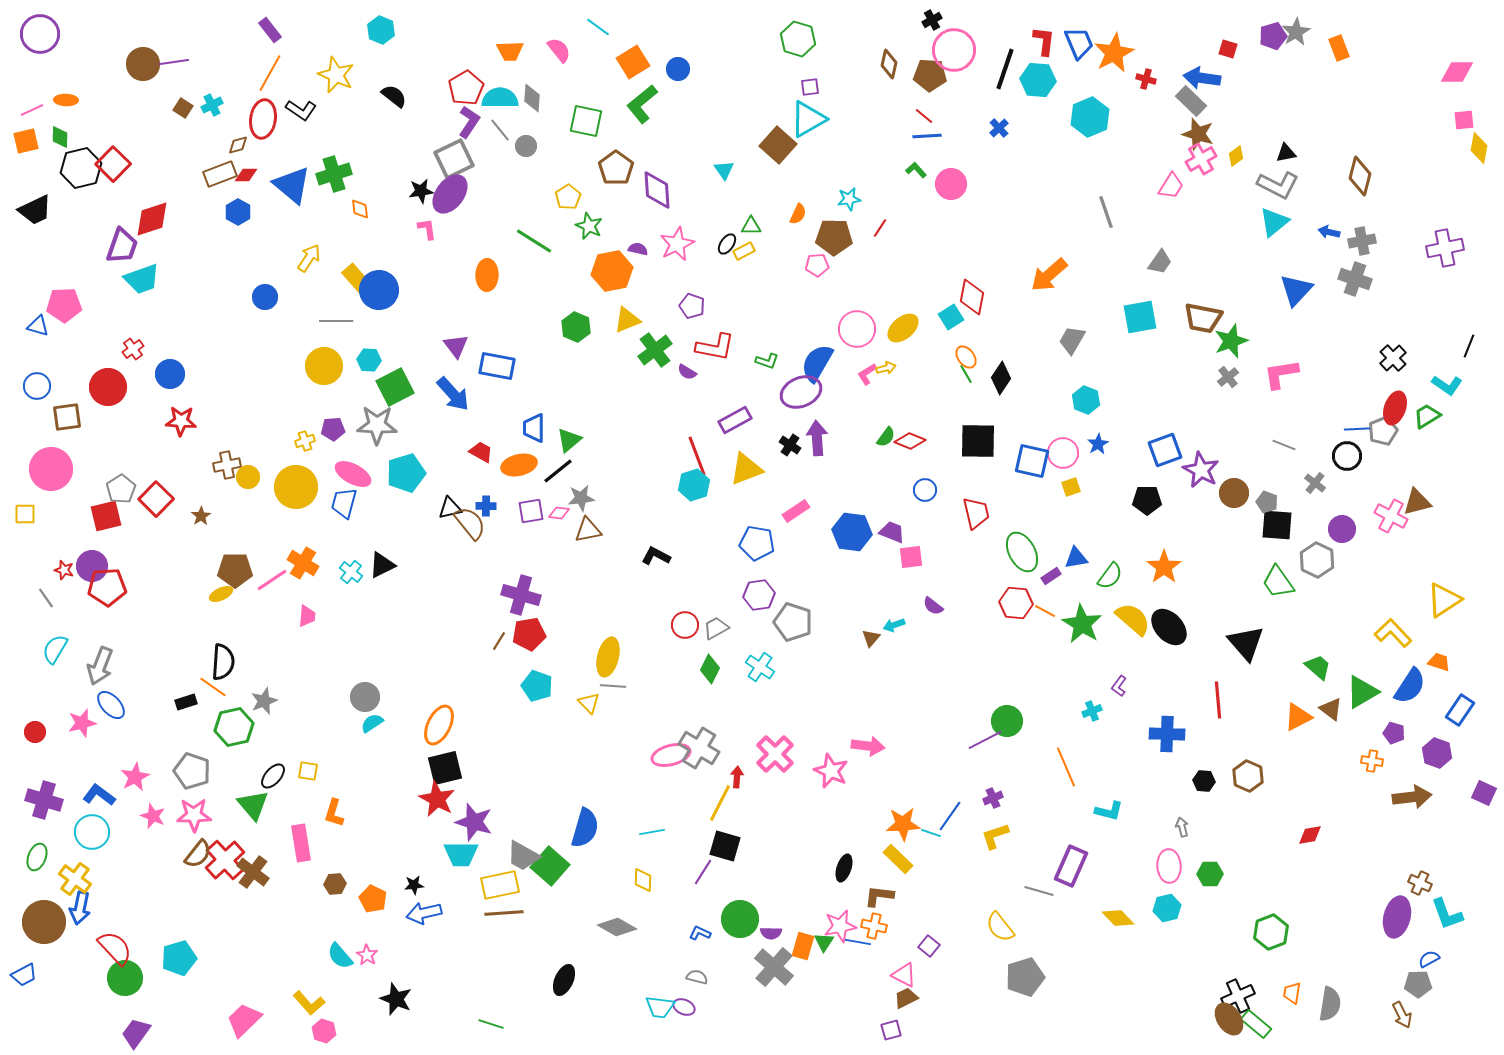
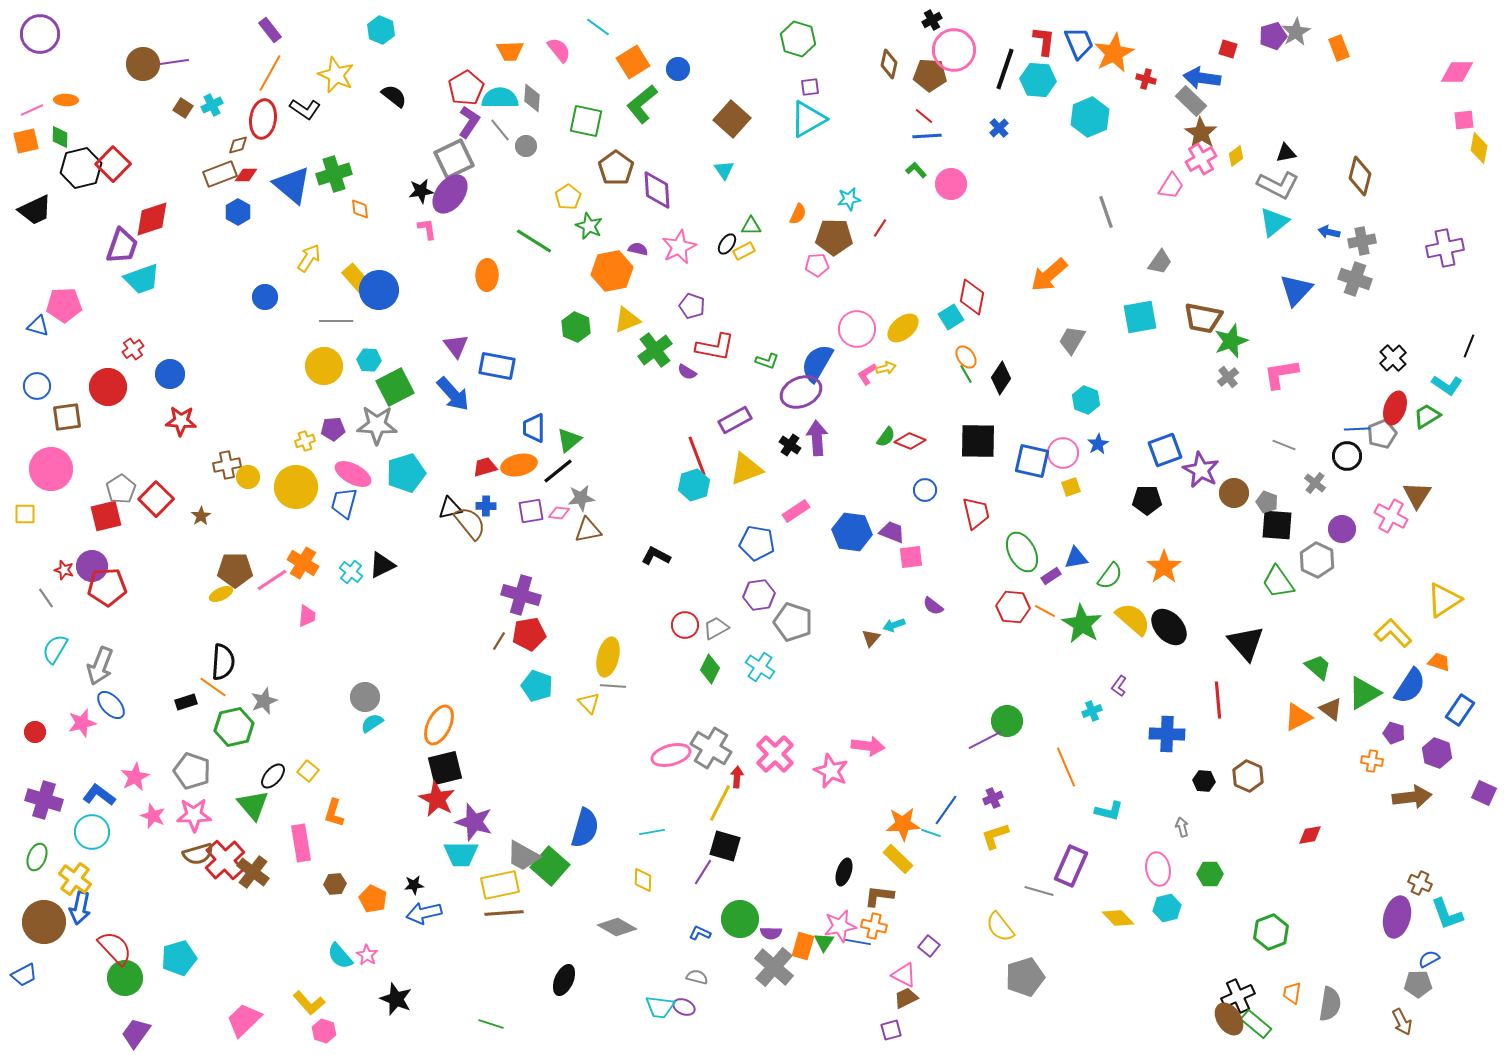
black L-shape at (301, 110): moved 4 px right, 1 px up
brown star at (1198, 134): moved 3 px right, 1 px up; rotated 16 degrees clockwise
brown square at (778, 145): moved 46 px left, 26 px up
pink star at (677, 244): moved 2 px right, 3 px down
gray pentagon at (1383, 431): moved 1 px left, 3 px down
red trapezoid at (481, 452): moved 4 px right, 15 px down; rotated 45 degrees counterclockwise
brown triangle at (1417, 502): moved 7 px up; rotated 44 degrees counterclockwise
red hexagon at (1016, 603): moved 3 px left, 4 px down
green triangle at (1362, 692): moved 2 px right, 1 px down
gray cross at (699, 748): moved 12 px right
yellow square at (308, 771): rotated 30 degrees clockwise
blue line at (950, 816): moved 4 px left, 6 px up
brown semicircle at (198, 854): rotated 36 degrees clockwise
pink ellipse at (1169, 866): moved 11 px left, 3 px down; rotated 8 degrees counterclockwise
black ellipse at (844, 868): moved 4 px down
brown arrow at (1402, 1015): moved 7 px down
